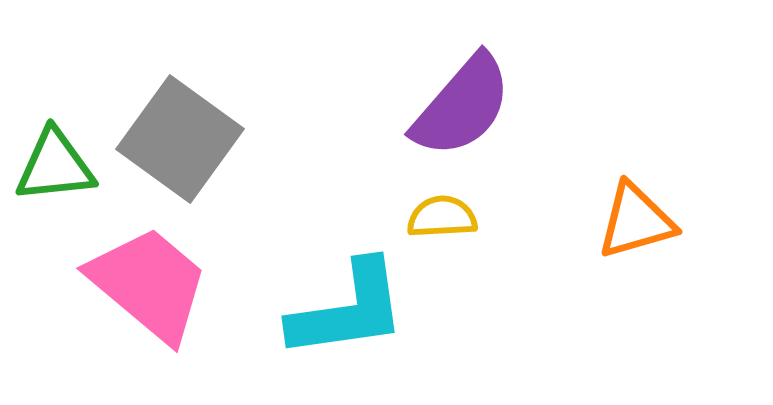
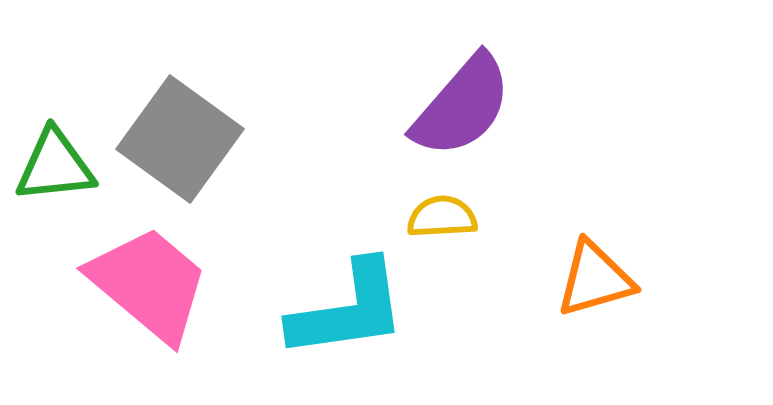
orange triangle: moved 41 px left, 58 px down
